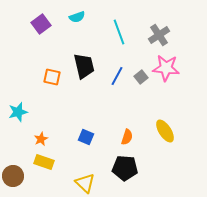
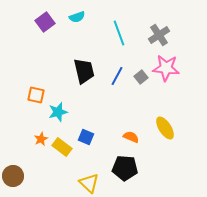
purple square: moved 4 px right, 2 px up
cyan line: moved 1 px down
black trapezoid: moved 5 px down
orange square: moved 16 px left, 18 px down
cyan star: moved 40 px right
yellow ellipse: moved 3 px up
orange semicircle: moved 4 px right; rotated 84 degrees counterclockwise
yellow rectangle: moved 18 px right, 15 px up; rotated 18 degrees clockwise
yellow triangle: moved 4 px right
